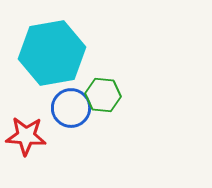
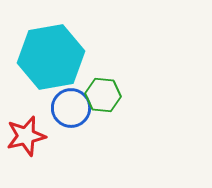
cyan hexagon: moved 1 px left, 4 px down
red star: rotated 18 degrees counterclockwise
